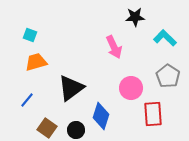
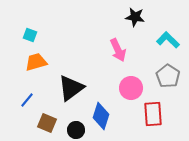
black star: rotated 12 degrees clockwise
cyan L-shape: moved 3 px right, 2 px down
pink arrow: moved 4 px right, 3 px down
brown square: moved 5 px up; rotated 12 degrees counterclockwise
